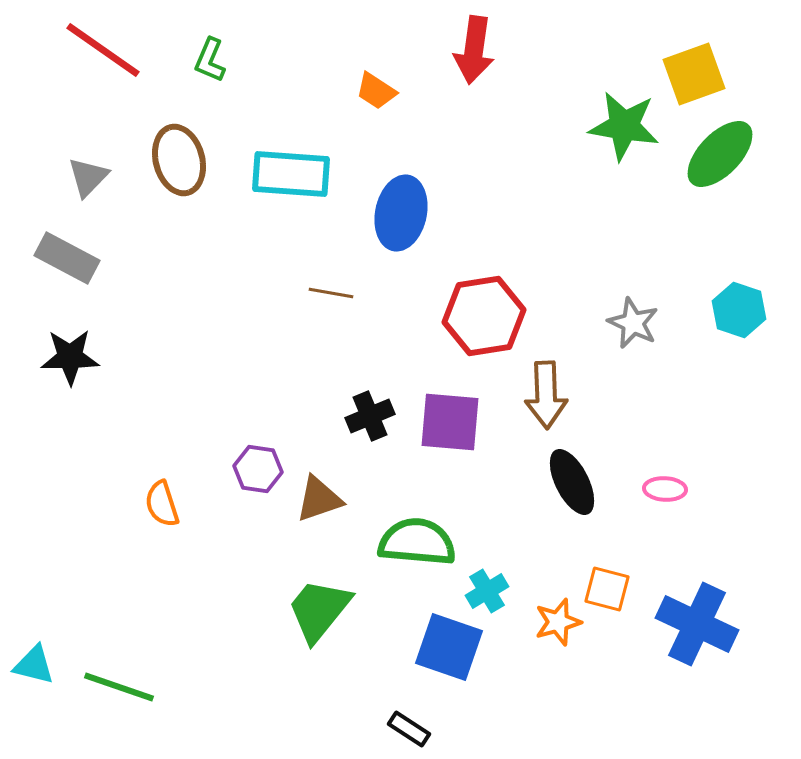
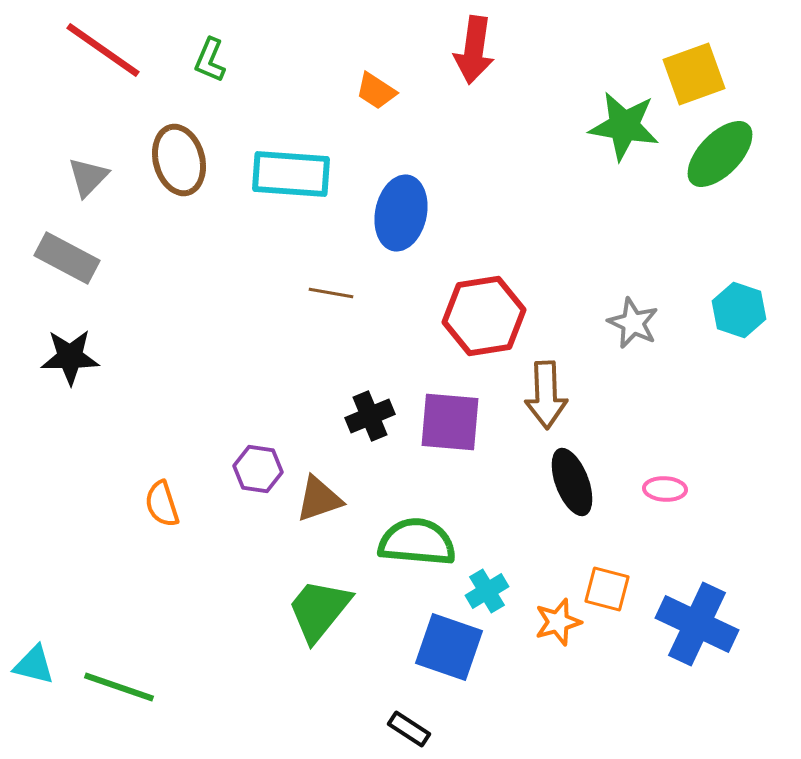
black ellipse: rotated 6 degrees clockwise
